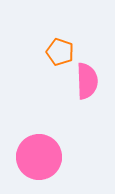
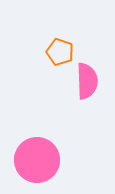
pink circle: moved 2 px left, 3 px down
